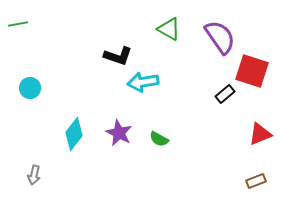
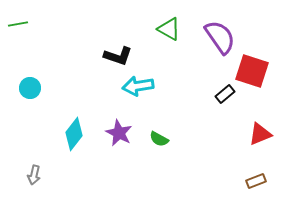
cyan arrow: moved 5 px left, 4 px down
